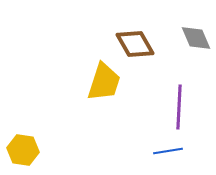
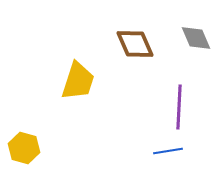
brown diamond: rotated 6 degrees clockwise
yellow trapezoid: moved 26 px left, 1 px up
yellow hexagon: moved 1 px right, 2 px up; rotated 8 degrees clockwise
